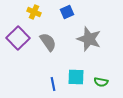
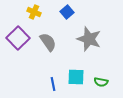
blue square: rotated 16 degrees counterclockwise
